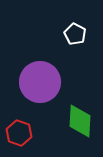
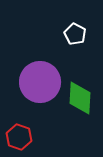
green diamond: moved 23 px up
red hexagon: moved 4 px down
